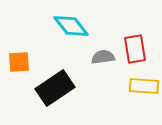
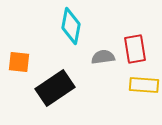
cyan diamond: rotated 48 degrees clockwise
orange square: rotated 10 degrees clockwise
yellow rectangle: moved 1 px up
